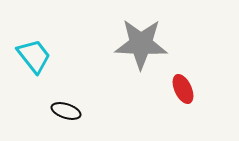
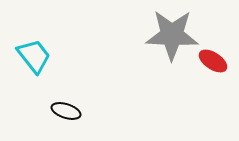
gray star: moved 31 px right, 9 px up
red ellipse: moved 30 px right, 28 px up; rotated 32 degrees counterclockwise
